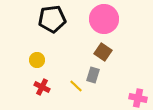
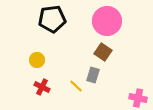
pink circle: moved 3 px right, 2 px down
